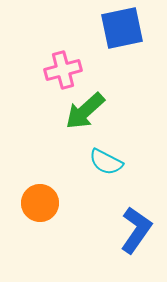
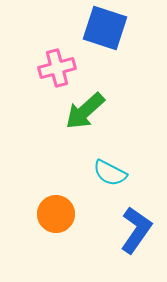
blue square: moved 17 px left; rotated 30 degrees clockwise
pink cross: moved 6 px left, 2 px up
cyan semicircle: moved 4 px right, 11 px down
orange circle: moved 16 px right, 11 px down
